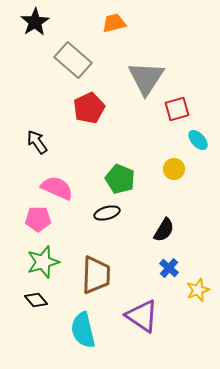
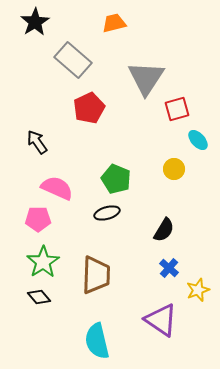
green pentagon: moved 4 px left
green star: rotated 16 degrees counterclockwise
black diamond: moved 3 px right, 3 px up
purple triangle: moved 19 px right, 4 px down
cyan semicircle: moved 14 px right, 11 px down
